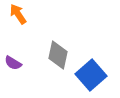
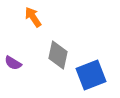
orange arrow: moved 15 px right, 3 px down
blue square: rotated 20 degrees clockwise
